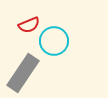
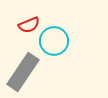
gray rectangle: moved 1 px up
